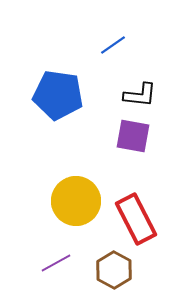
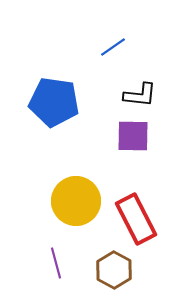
blue line: moved 2 px down
blue pentagon: moved 4 px left, 7 px down
purple square: rotated 9 degrees counterclockwise
purple line: rotated 76 degrees counterclockwise
